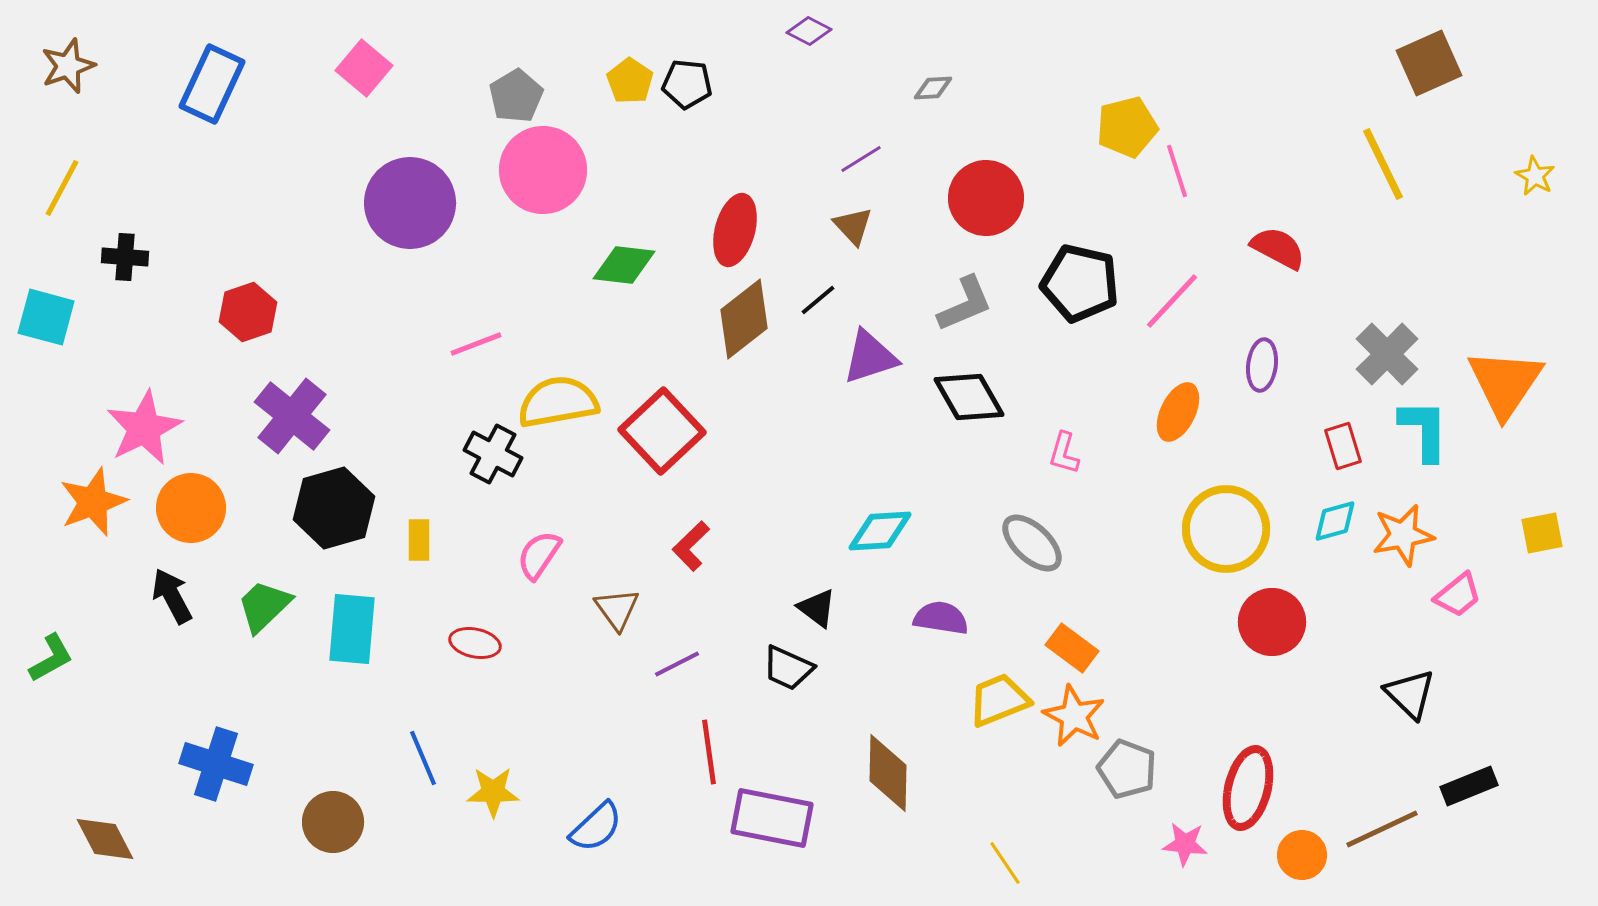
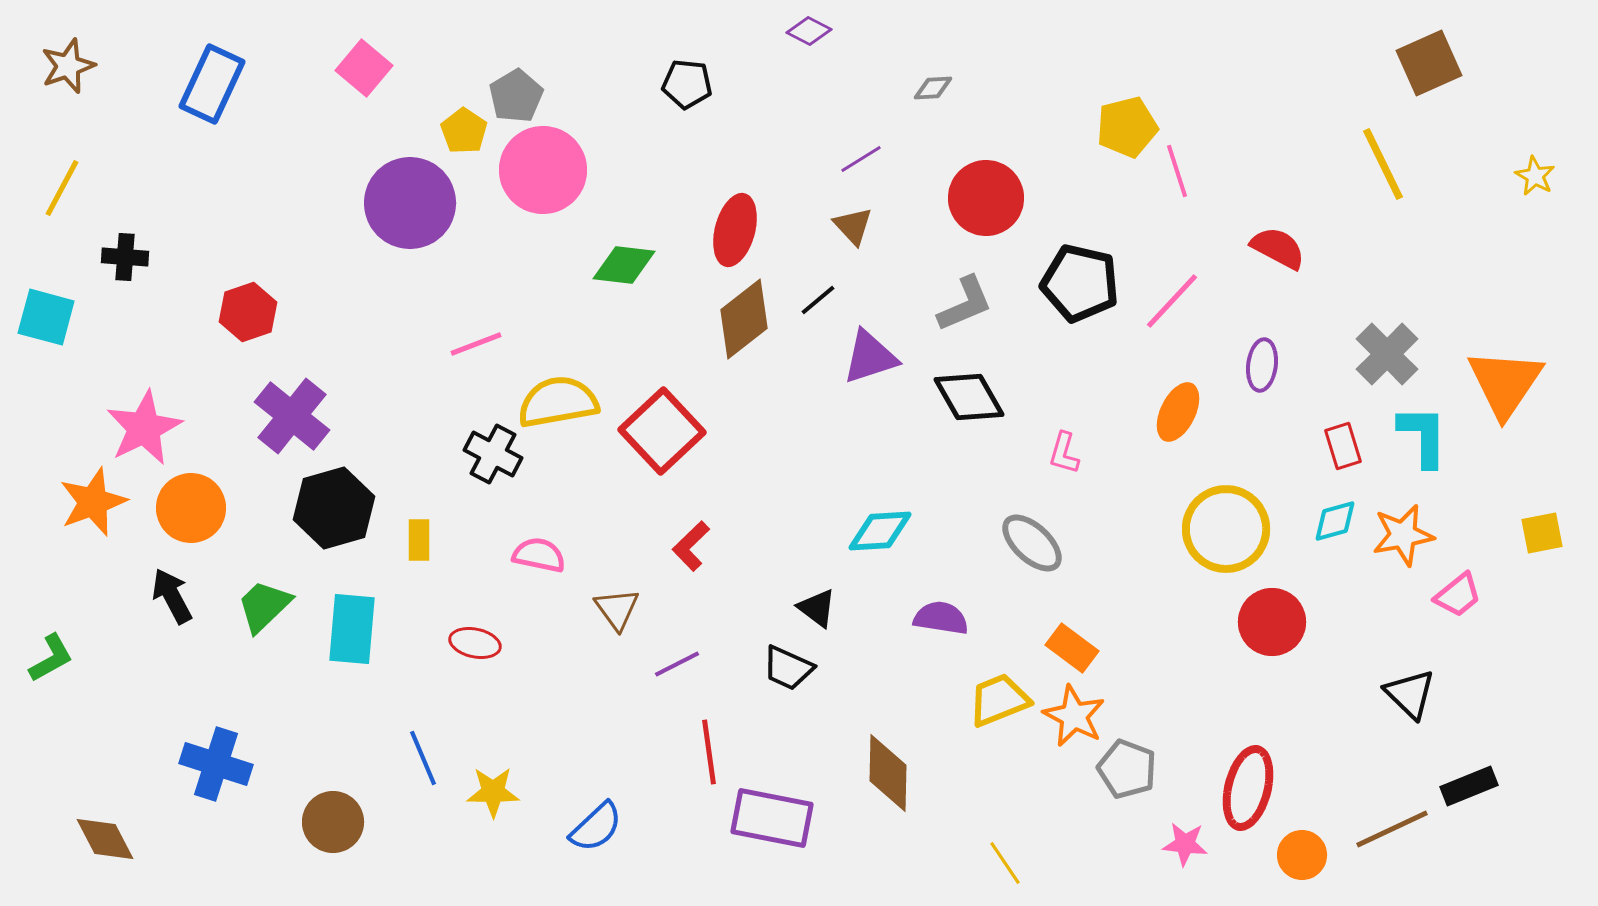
yellow pentagon at (630, 81): moved 166 px left, 50 px down
cyan L-shape at (1424, 430): moved 1 px left, 6 px down
pink semicircle at (539, 555): rotated 68 degrees clockwise
brown line at (1382, 829): moved 10 px right
